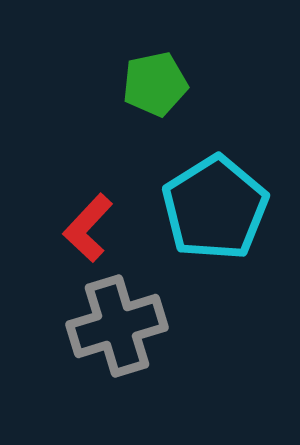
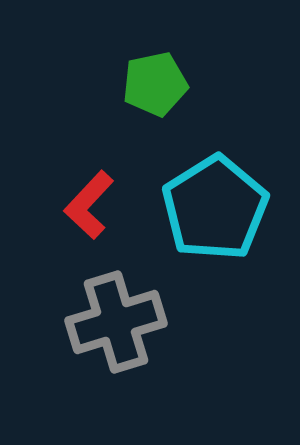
red L-shape: moved 1 px right, 23 px up
gray cross: moved 1 px left, 4 px up
